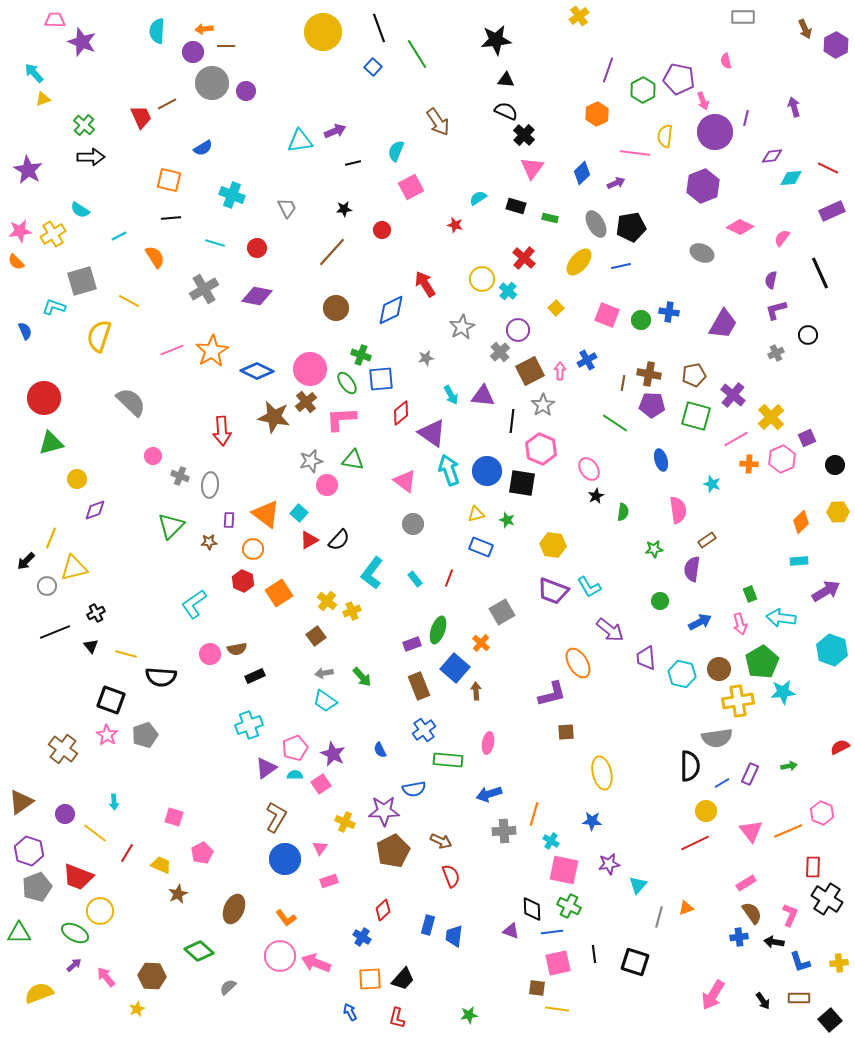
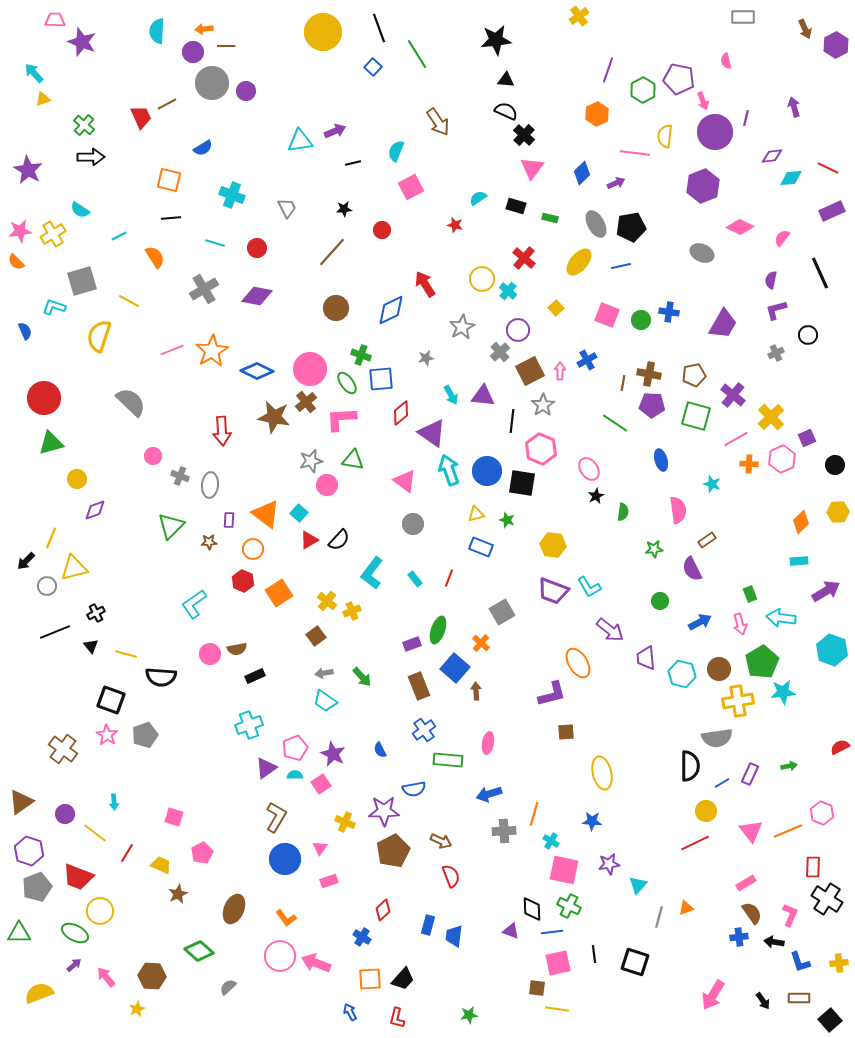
purple semicircle at (692, 569): rotated 35 degrees counterclockwise
